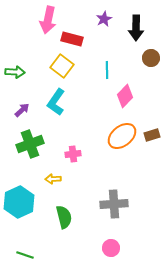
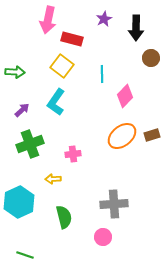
cyan line: moved 5 px left, 4 px down
pink circle: moved 8 px left, 11 px up
